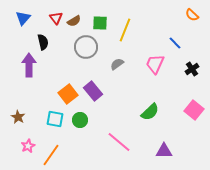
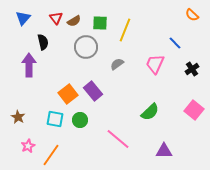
pink line: moved 1 px left, 3 px up
